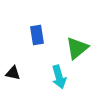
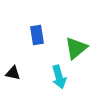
green triangle: moved 1 px left
